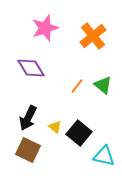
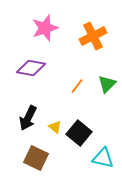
orange cross: rotated 12 degrees clockwise
purple diamond: rotated 48 degrees counterclockwise
green triangle: moved 4 px right, 1 px up; rotated 36 degrees clockwise
brown square: moved 8 px right, 8 px down
cyan triangle: moved 1 px left, 2 px down
